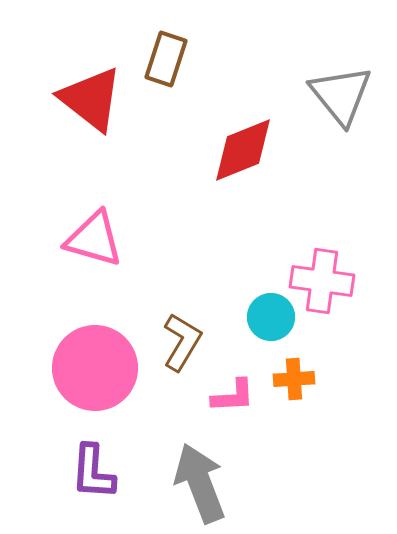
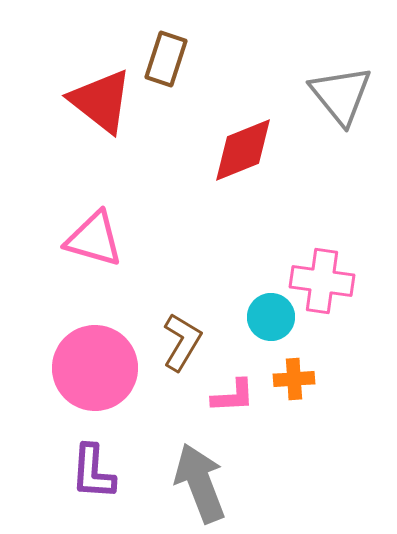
red triangle: moved 10 px right, 2 px down
